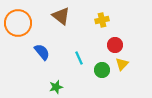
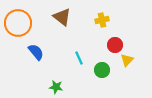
brown triangle: moved 1 px right, 1 px down
blue semicircle: moved 6 px left
yellow triangle: moved 5 px right, 4 px up
green star: rotated 24 degrees clockwise
